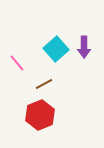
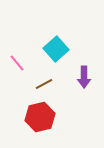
purple arrow: moved 30 px down
red hexagon: moved 2 px down; rotated 8 degrees clockwise
